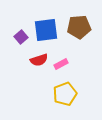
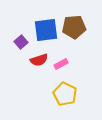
brown pentagon: moved 5 px left
purple square: moved 5 px down
yellow pentagon: rotated 25 degrees counterclockwise
